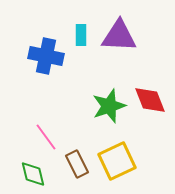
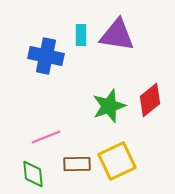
purple triangle: moved 2 px left, 1 px up; rotated 6 degrees clockwise
red diamond: rotated 72 degrees clockwise
pink line: rotated 76 degrees counterclockwise
brown rectangle: rotated 64 degrees counterclockwise
green diamond: rotated 8 degrees clockwise
